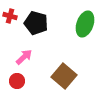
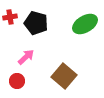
red cross: moved 1 px down; rotated 24 degrees counterclockwise
green ellipse: rotated 40 degrees clockwise
pink arrow: moved 2 px right
